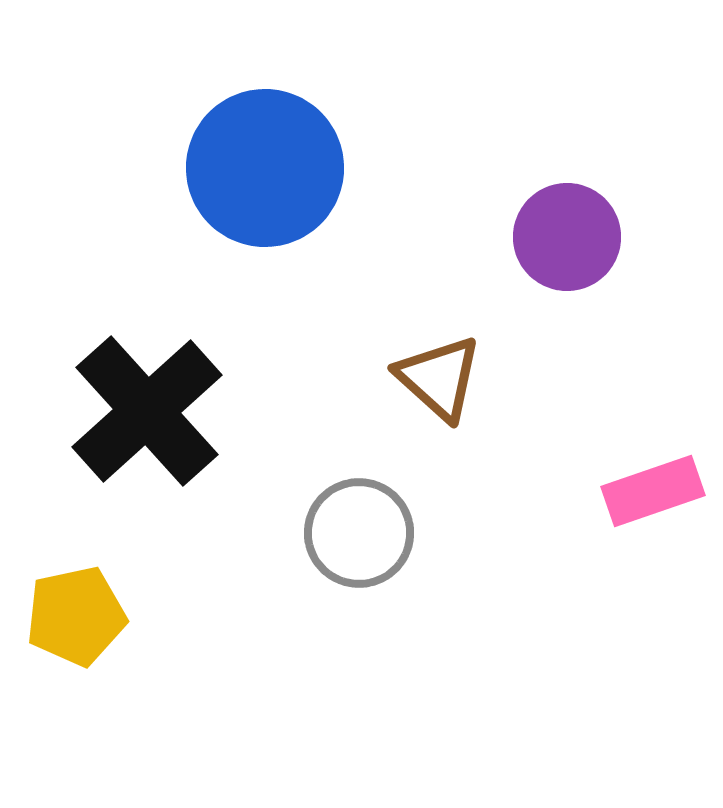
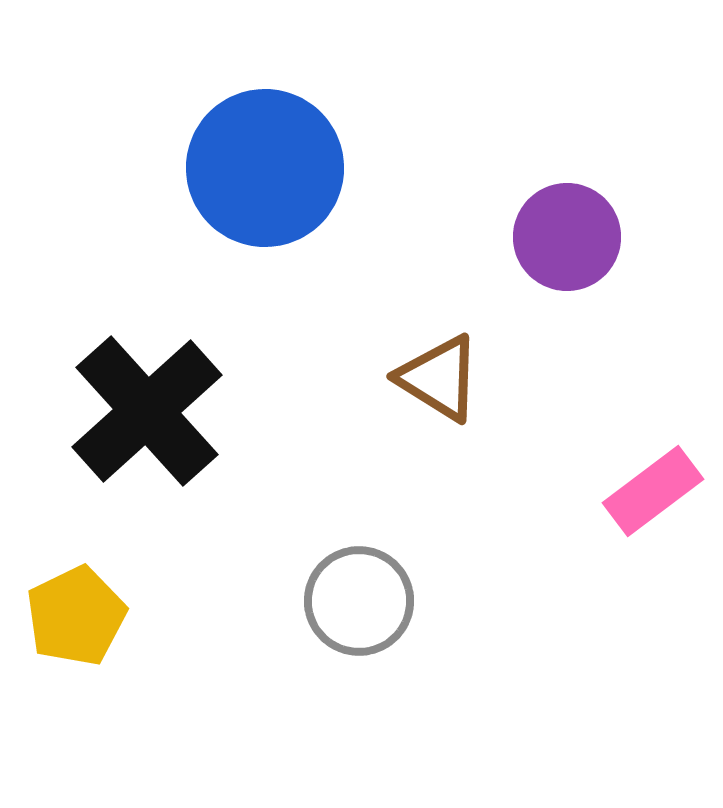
brown triangle: rotated 10 degrees counterclockwise
pink rectangle: rotated 18 degrees counterclockwise
gray circle: moved 68 px down
yellow pentagon: rotated 14 degrees counterclockwise
